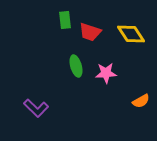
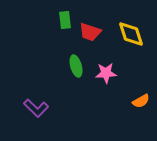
yellow diamond: rotated 16 degrees clockwise
